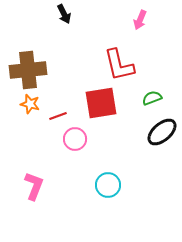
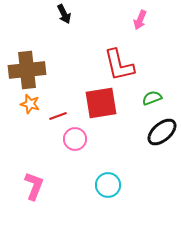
brown cross: moved 1 px left
